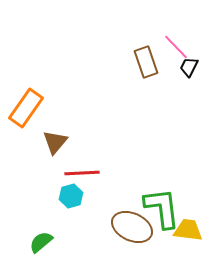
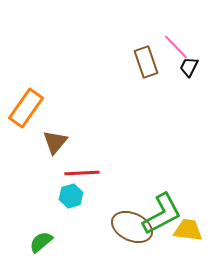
green L-shape: moved 6 px down; rotated 69 degrees clockwise
